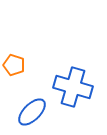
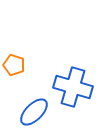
blue ellipse: moved 2 px right
